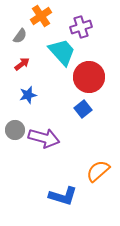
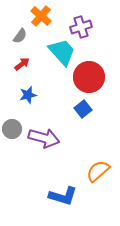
orange cross: rotated 15 degrees counterclockwise
gray circle: moved 3 px left, 1 px up
